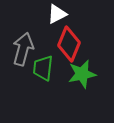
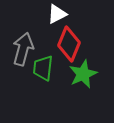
green star: moved 1 px right; rotated 12 degrees counterclockwise
